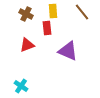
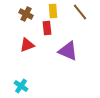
brown line: moved 2 px left
